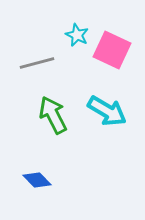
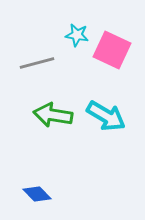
cyan star: rotated 15 degrees counterclockwise
cyan arrow: moved 1 px left, 5 px down
green arrow: rotated 54 degrees counterclockwise
blue diamond: moved 14 px down
